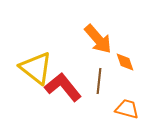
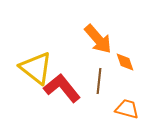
red L-shape: moved 1 px left, 1 px down
